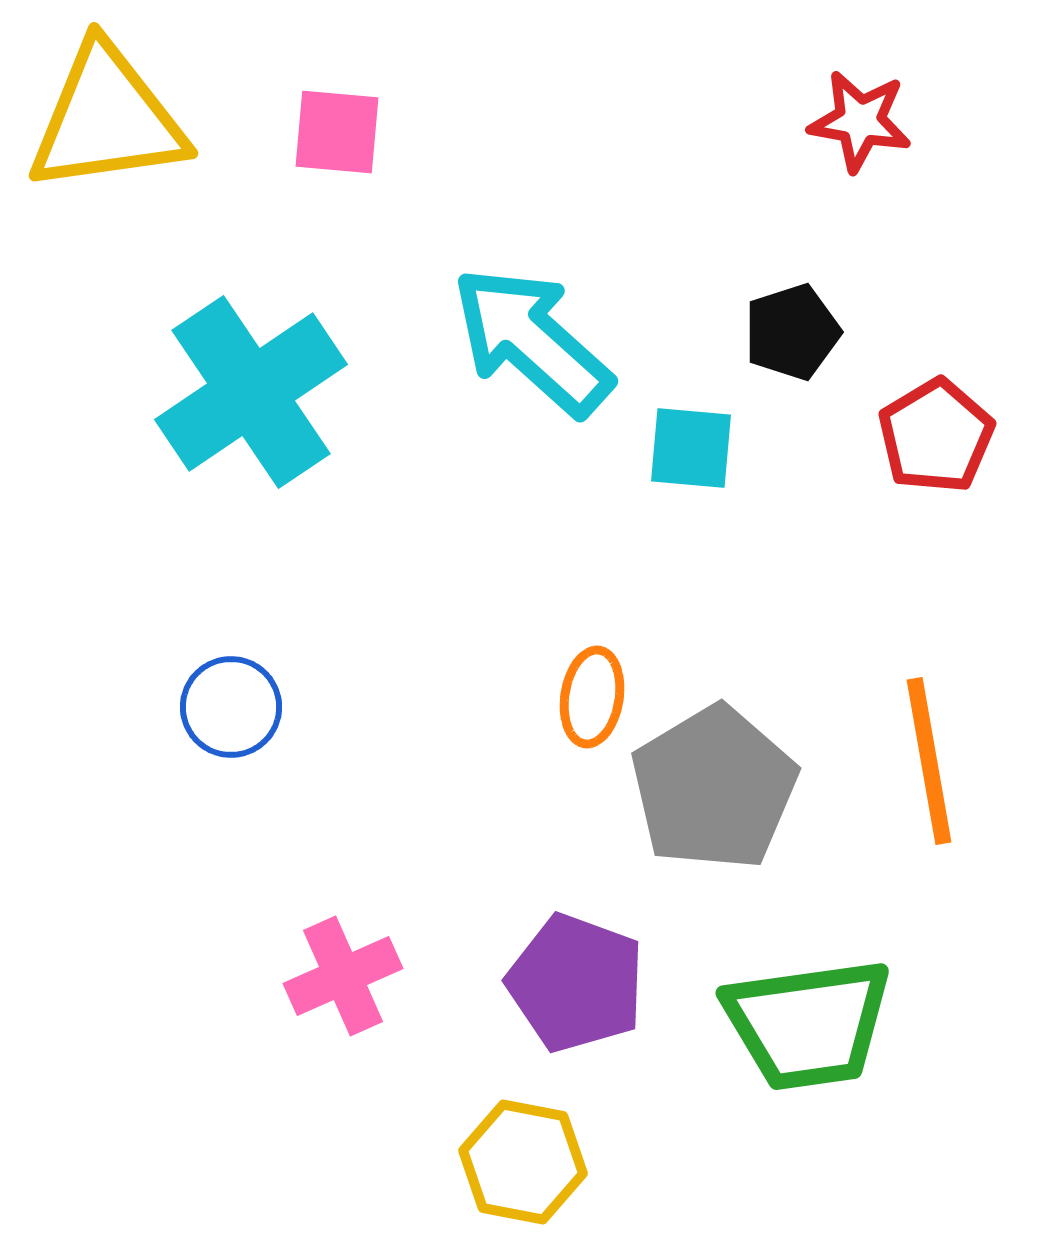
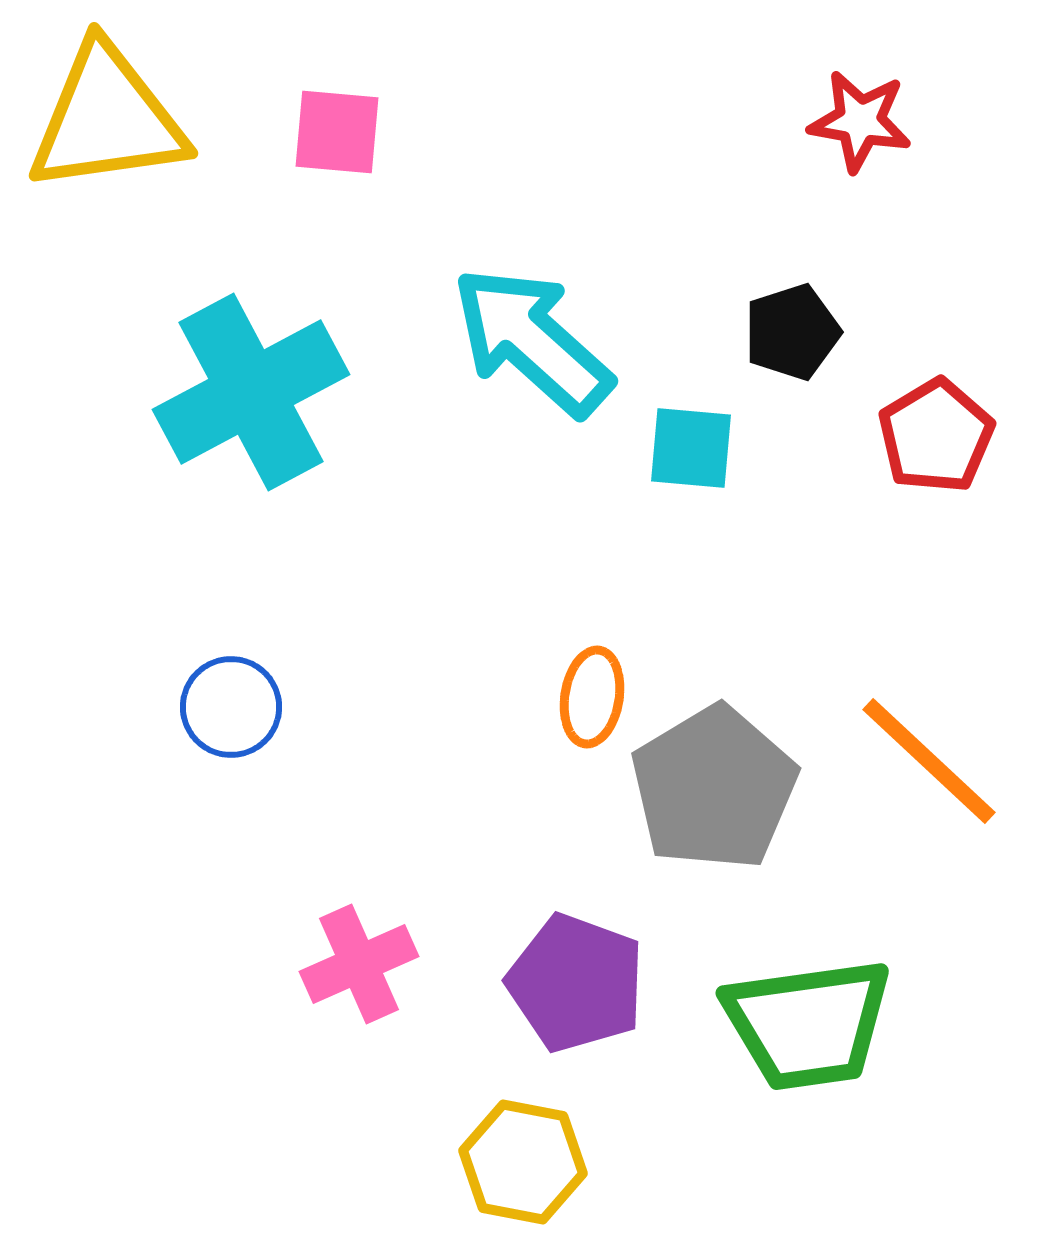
cyan cross: rotated 6 degrees clockwise
orange line: rotated 37 degrees counterclockwise
pink cross: moved 16 px right, 12 px up
